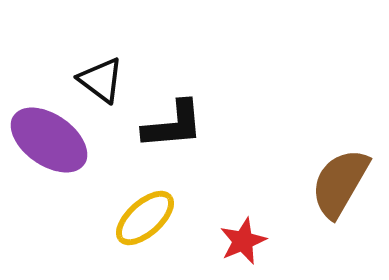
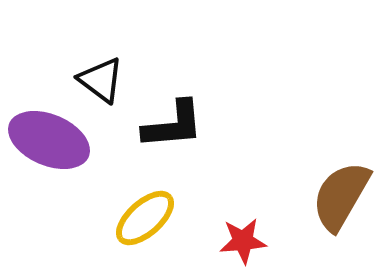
purple ellipse: rotated 12 degrees counterclockwise
brown semicircle: moved 1 px right, 13 px down
red star: rotated 18 degrees clockwise
